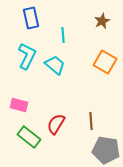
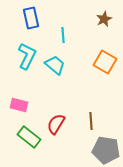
brown star: moved 2 px right, 2 px up
